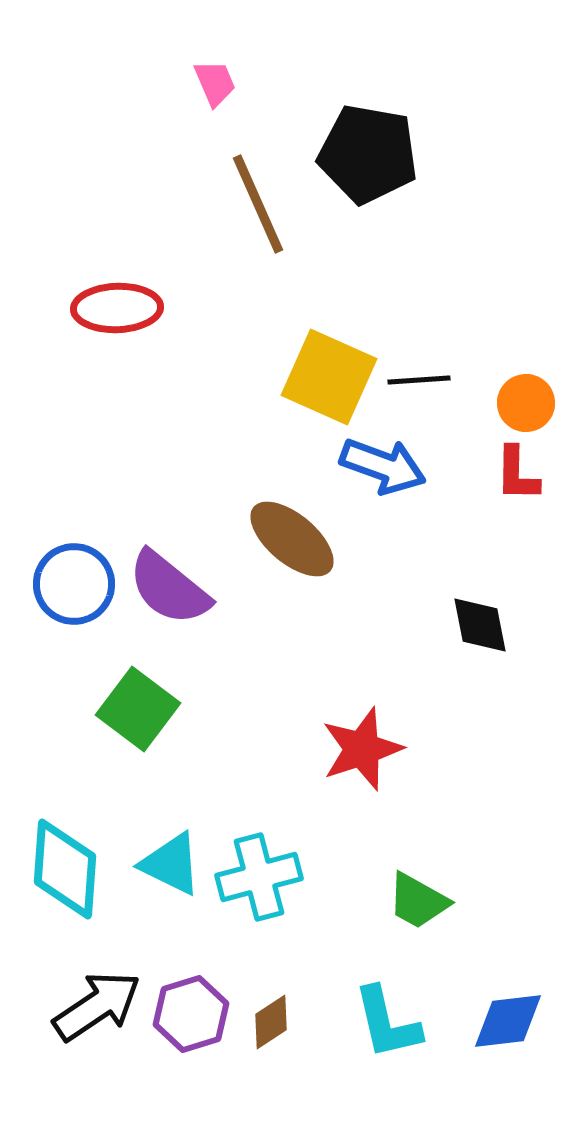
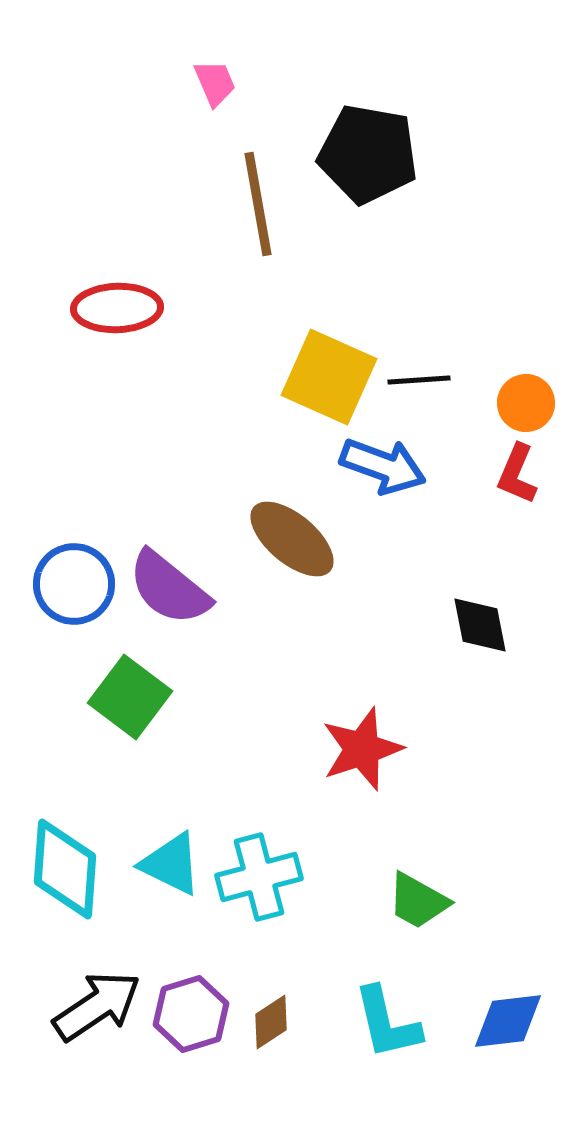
brown line: rotated 14 degrees clockwise
red L-shape: rotated 22 degrees clockwise
green square: moved 8 px left, 12 px up
